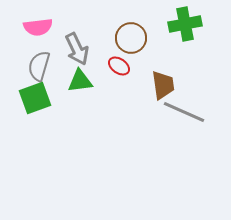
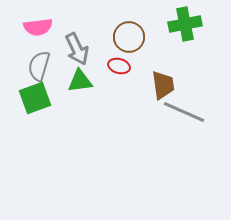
brown circle: moved 2 px left, 1 px up
red ellipse: rotated 20 degrees counterclockwise
